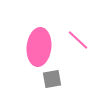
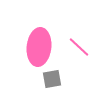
pink line: moved 1 px right, 7 px down
